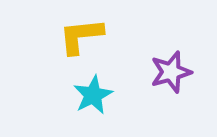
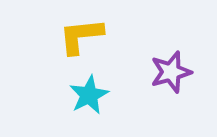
cyan star: moved 4 px left
